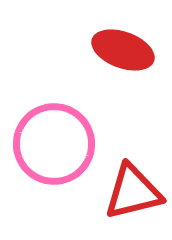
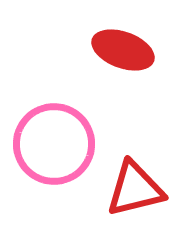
red triangle: moved 2 px right, 3 px up
